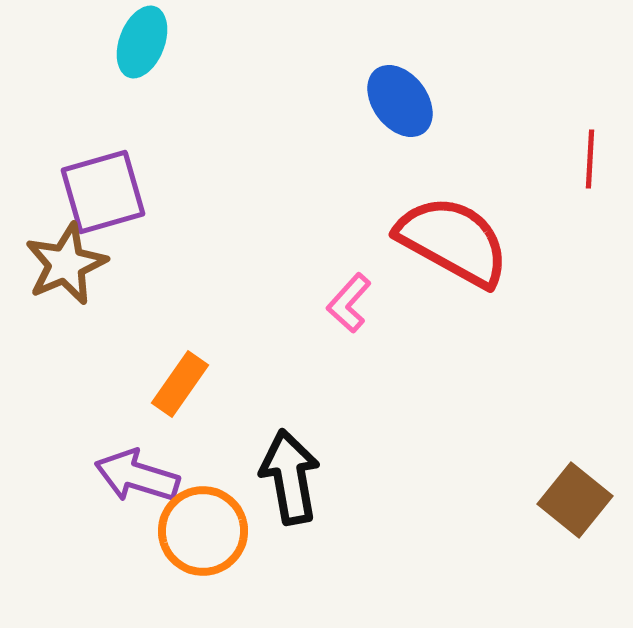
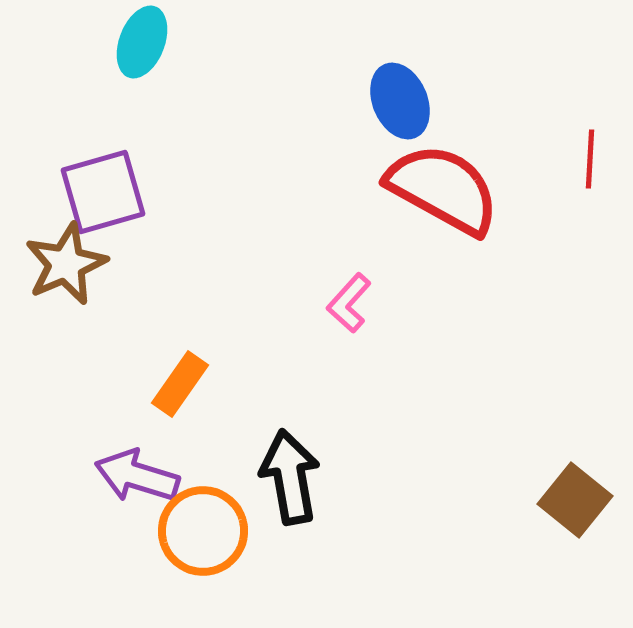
blue ellipse: rotated 14 degrees clockwise
red semicircle: moved 10 px left, 52 px up
